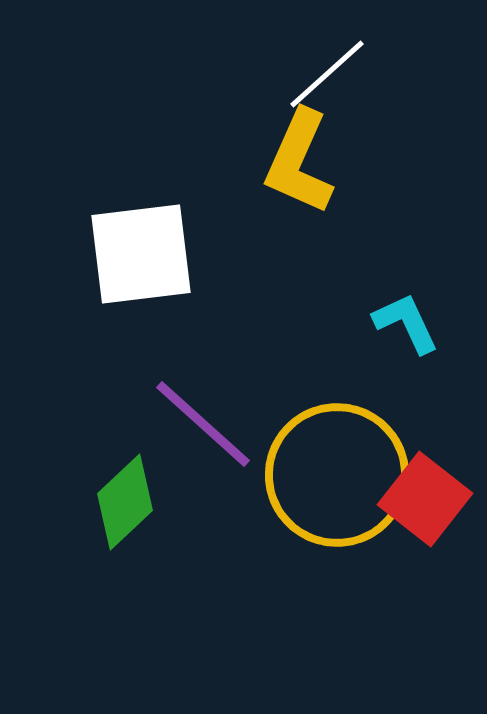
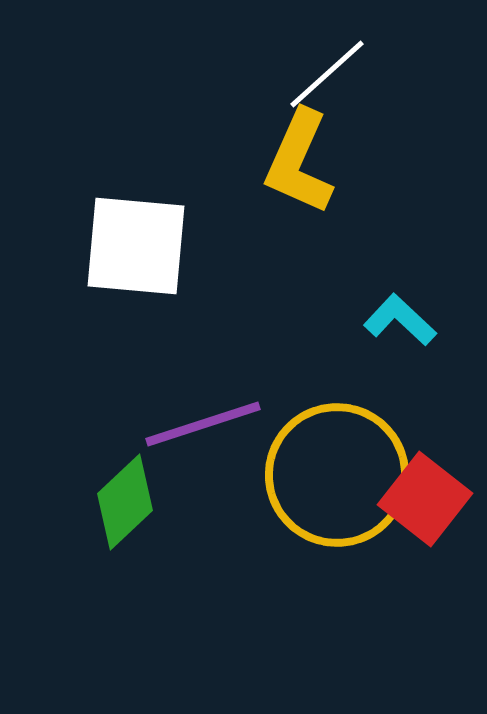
white square: moved 5 px left, 8 px up; rotated 12 degrees clockwise
cyan L-shape: moved 6 px left, 3 px up; rotated 22 degrees counterclockwise
purple line: rotated 60 degrees counterclockwise
